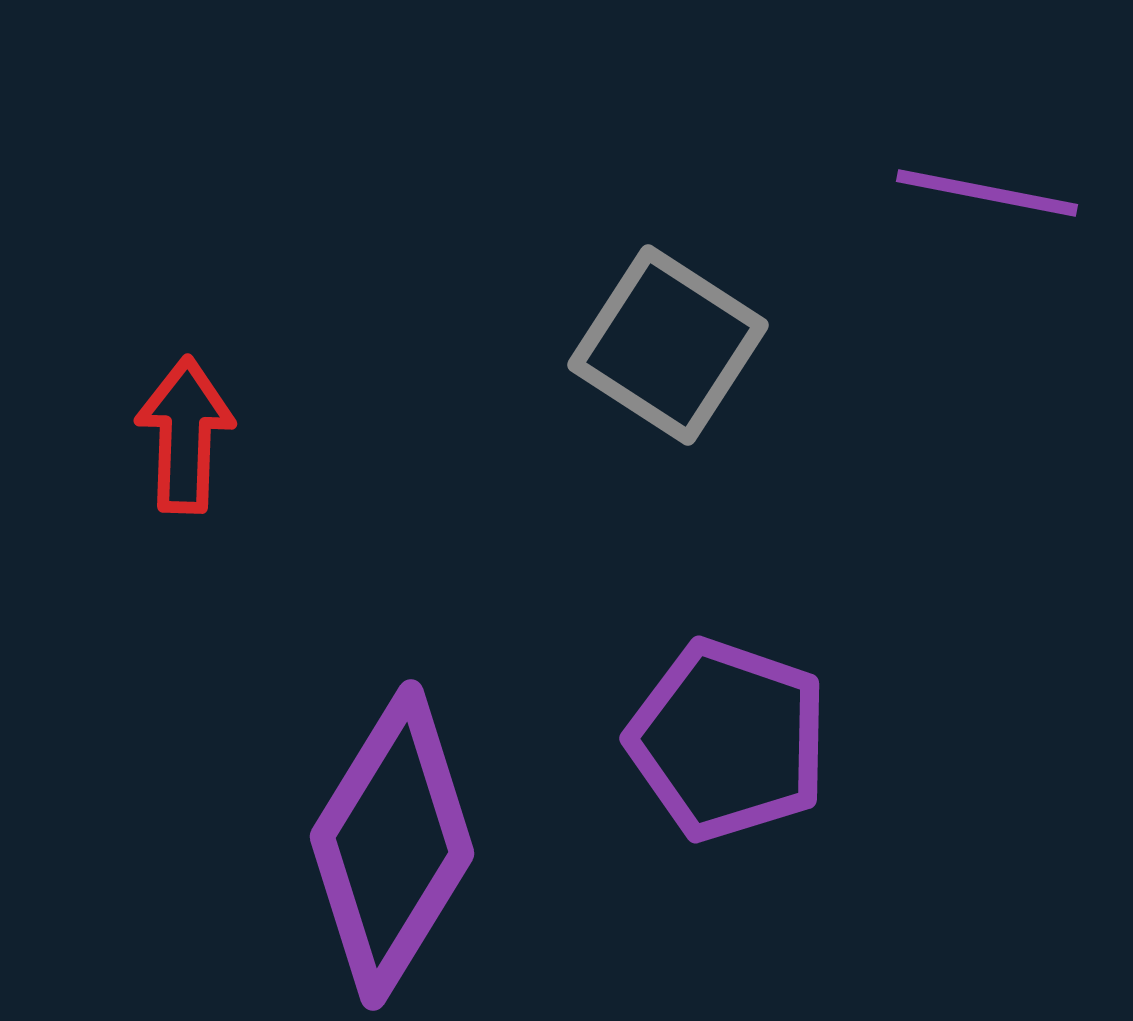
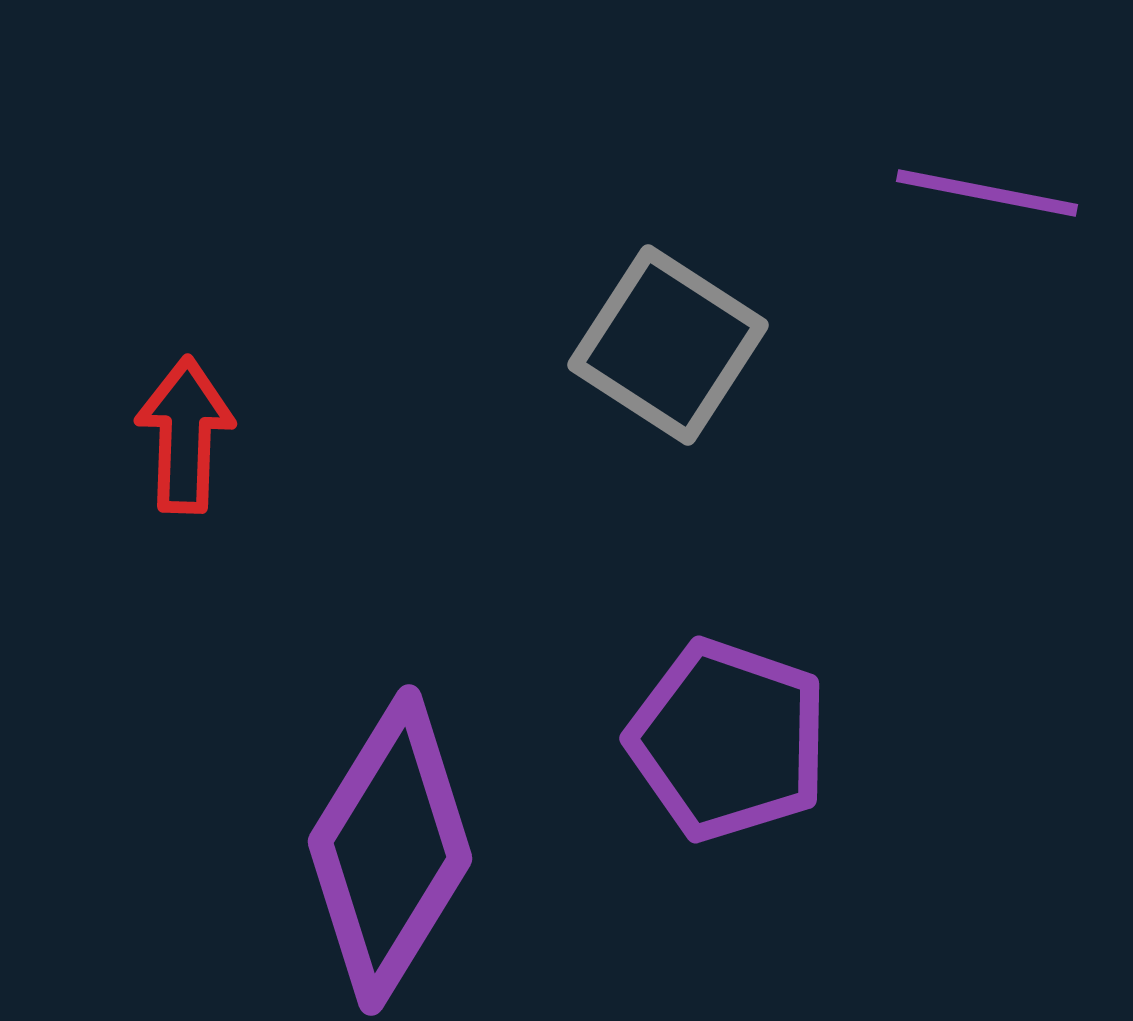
purple diamond: moved 2 px left, 5 px down
